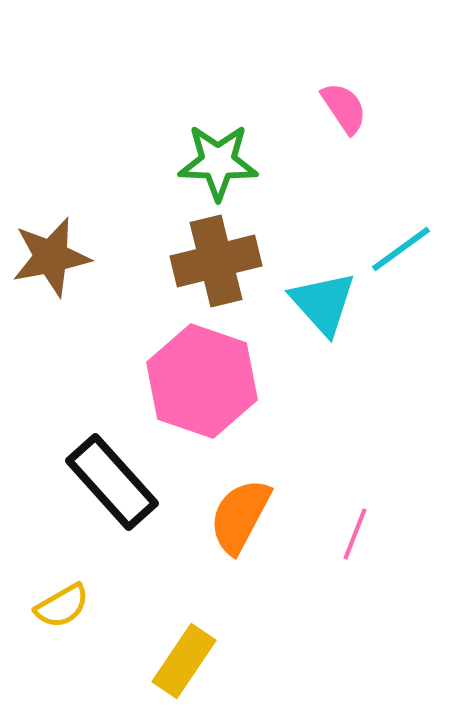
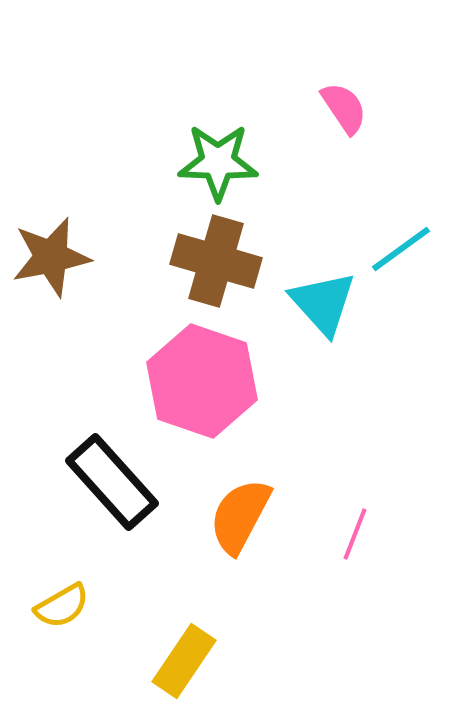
brown cross: rotated 30 degrees clockwise
